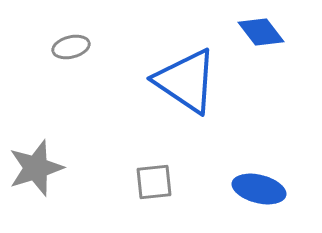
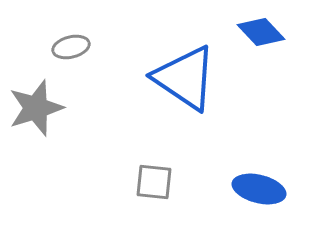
blue diamond: rotated 6 degrees counterclockwise
blue triangle: moved 1 px left, 3 px up
gray star: moved 60 px up
gray square: rotated 12 degrees clockwise
